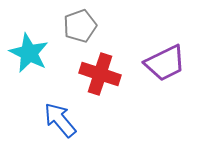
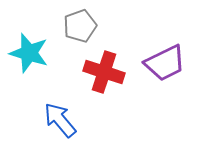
cyan star: rotated 9 degrees counterclockwise
red cross: moved 4 px right, 2 px up
